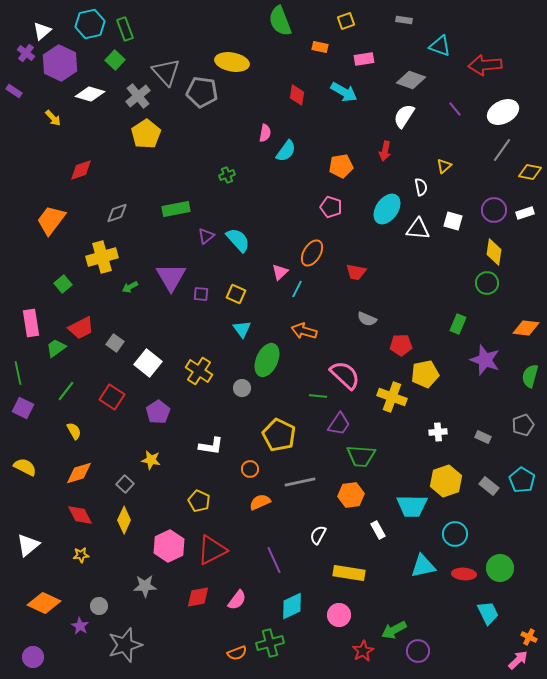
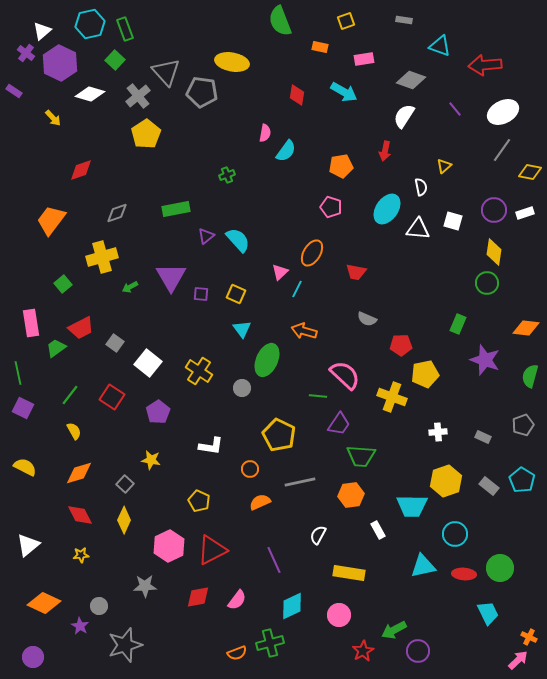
green line at (66, 391): moved 4 px right, 4 px down
